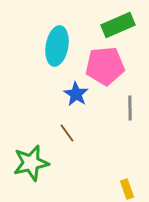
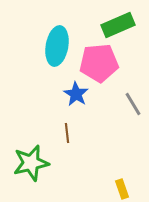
pink pentagon: moved 6 px left, 3 px up
gray line: moved 3 px right, 4 px up; rotated 30 degrees counterclockwise
brown line: rotated 30 degrees clockwise
yellow rectangle: moved 5 px left
